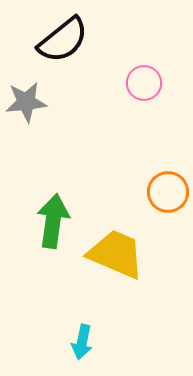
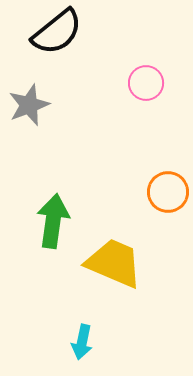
black semicircle: moved 6 px left, 8 px up
pink circle: moved 2 px right
gray star: moved 3 px right, 3 px down; rotated 15 degrees counterclockwise
yellow trapezoid: moved 2 px left, 9 px down
